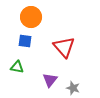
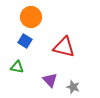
blue square: rotated 24 degrees clockwise
red triangle: rotated 35 degrees counterclockwise
purple triangle: rotated 21 degrees counterclockwise
gray star: moved 1 px up
